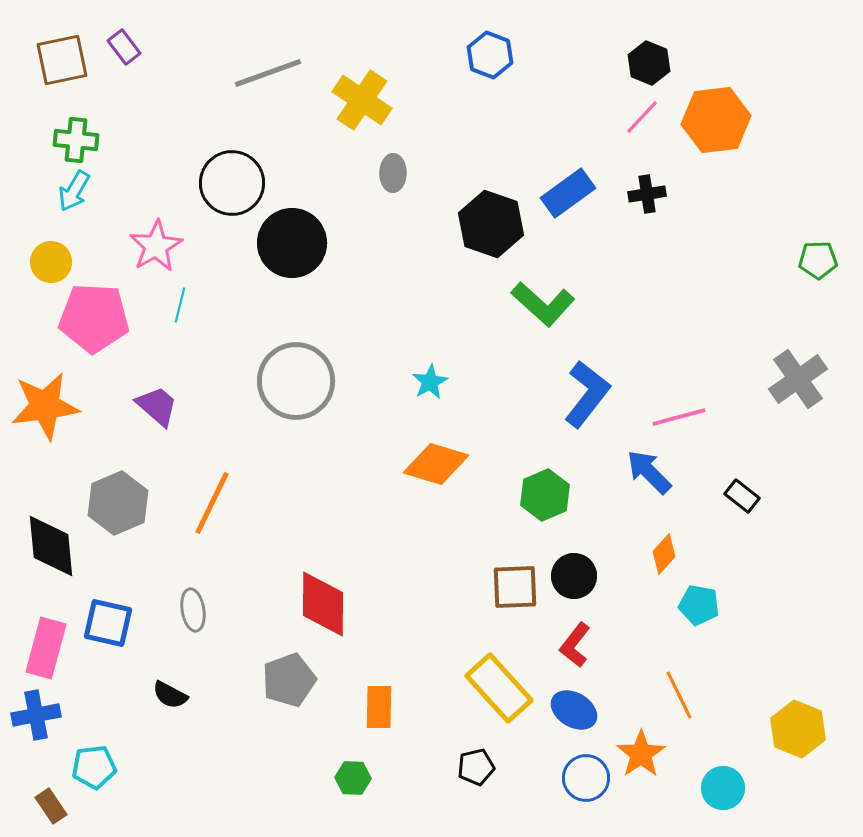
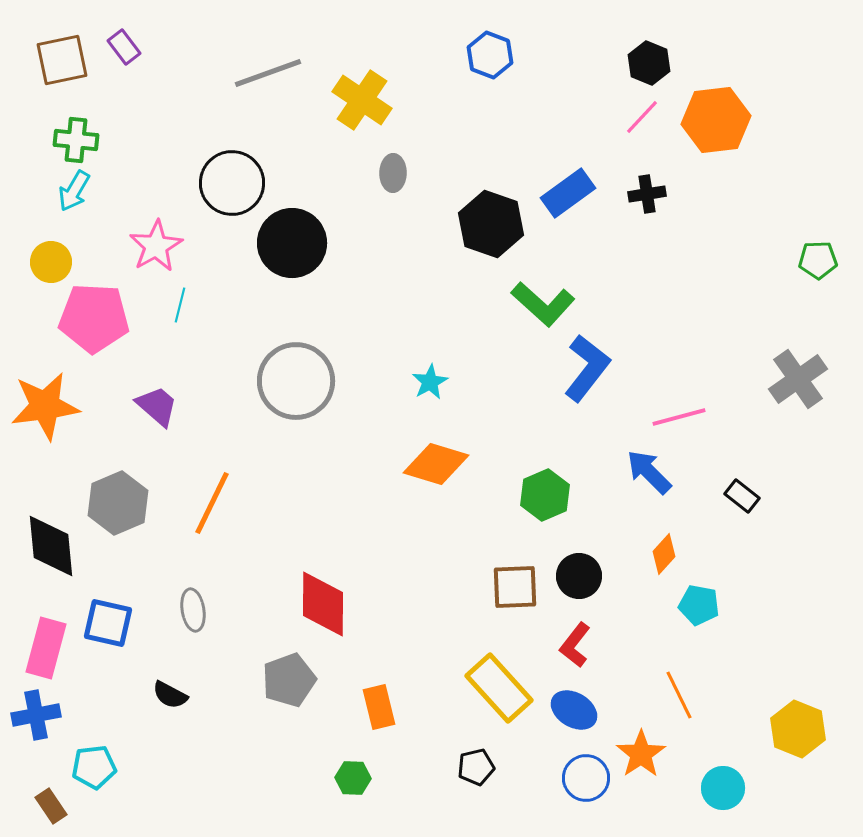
blue L-shape at (587, 394): moved 26 px up
black circle at (574, 576): moved 5 px right
orange rectangle at (379, 707): rotated 15 degrees counterclockwise
